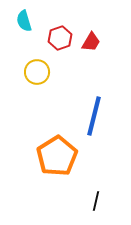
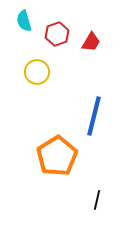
red hexagon: moved 3 px left, 4 px up
black line: moved 1 px right, 1 px up
